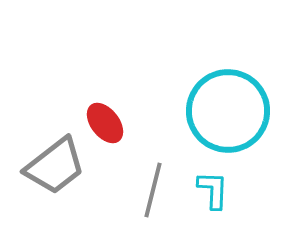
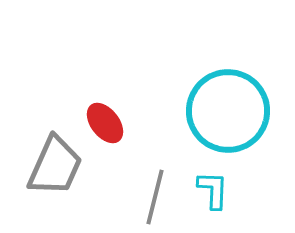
gray trapezoid: rotated 28 degrees counterclockwise
gray line: moved 2 px right, 7 px down
